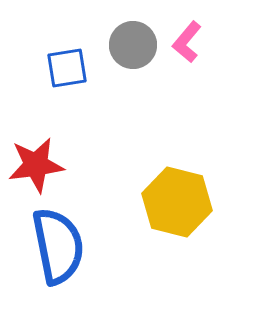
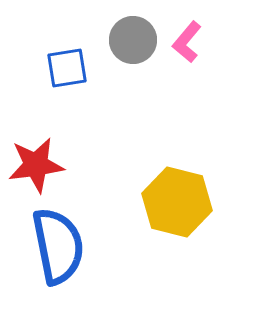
gray circle: moved 5 px up
